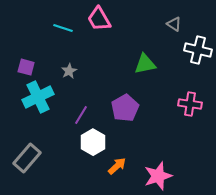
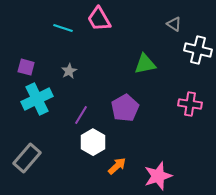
cyan cross: moved 1 px left, 2 px down
